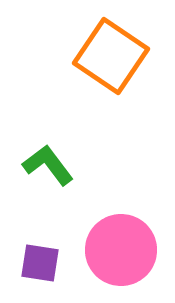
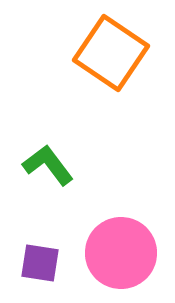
orange square: moved 3 px up
pink circle: moved 3 px down
